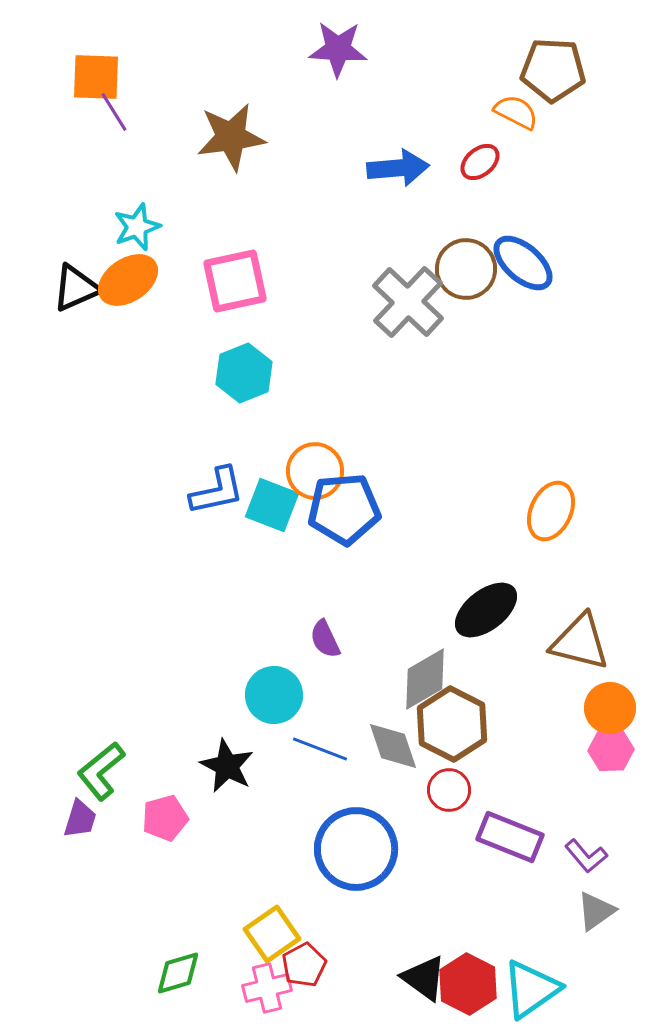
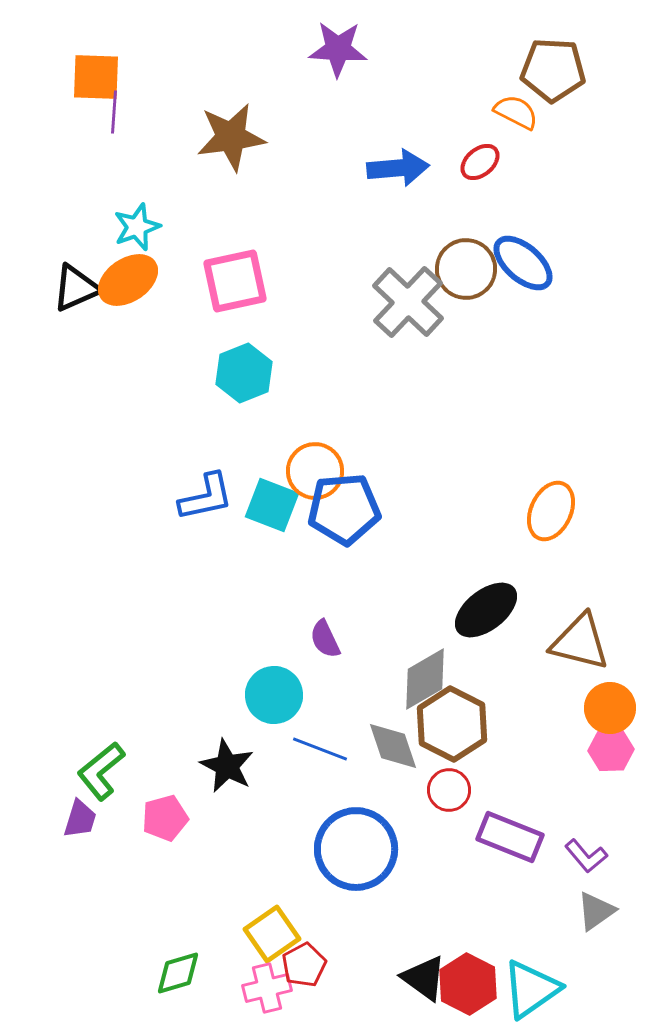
purple line at (114, 112): rotated 36 degrees clockwise
blue L-shape at (217, 491): moved 11 px left, 6 px down
